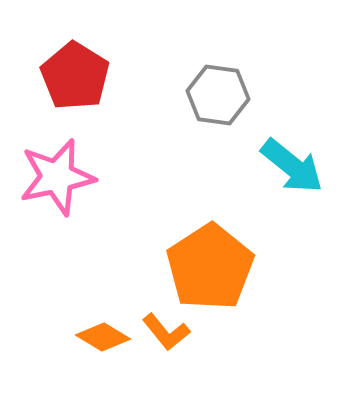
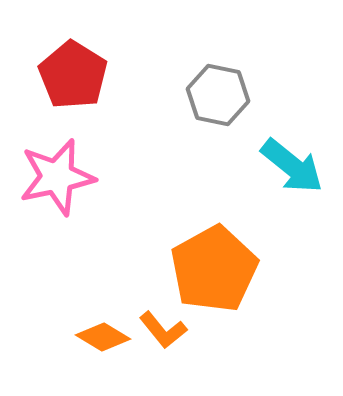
red pentagon: moved 2 px left, 1 px up
gray hexagon: rotated 4 degrees clockwise
orange pentagon: moved 4 px right, 2 px down; rotated 4 degrees clockwise
orange L-shape: moved 3 px left, 2 px up
